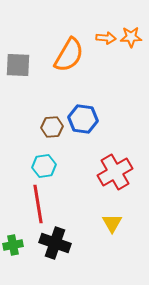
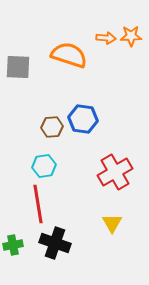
orange star: moved 1 px up
orange semicircle: rotated 102 degrees counterclockwise
gray square: moved 2 px down
